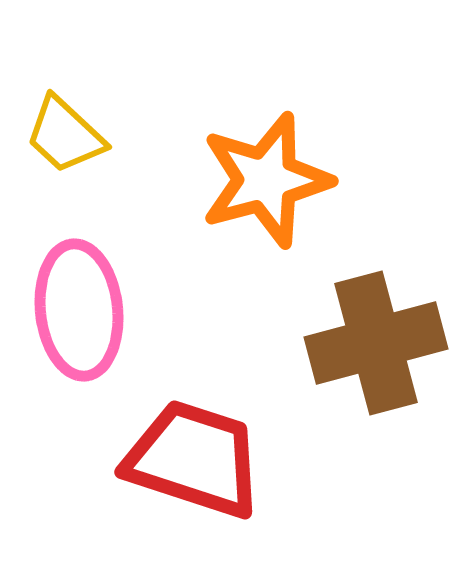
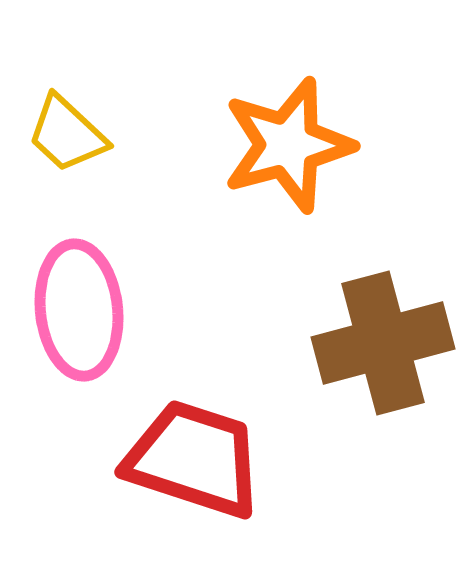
yellow trapezoid: moved 2 px right, 1 px up
orange star: moved 22 px right, 35 px up
brown cross: moved 7 px right
